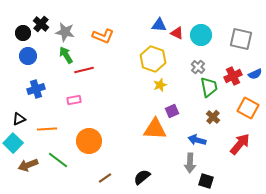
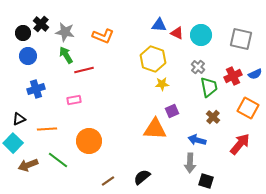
yellow star: moved 2 px right, 1 px up; rotated 16 degrees clockwise
brown line: moved 3 px right, 3 px down
